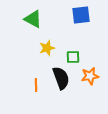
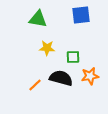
green triangle: moved 5 px right; rotated 18 degrees counterclockwise
yellow star: rotated 21 degrees clockwise
black semicircle: rotated 55 degrees counterclockwise
orange line: moved 1 px left; rotated 48 degrees clockwise
